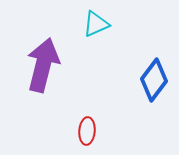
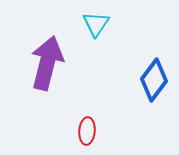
cyan triangle: rotated 32 degrees counterclockwise
purple arrow: moved 4 px right, 2 px up
